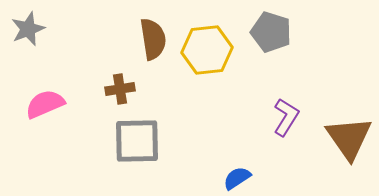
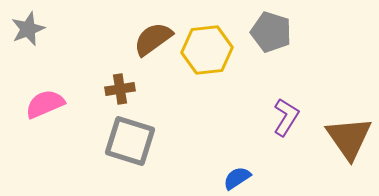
brown semicircle: rotated 117 degrees counterclockwise
gray square: moved 7 px left; rotated 18 degrees clockwise
